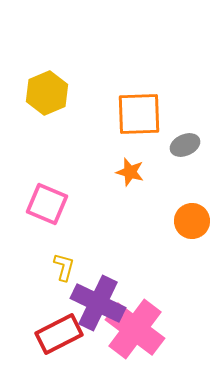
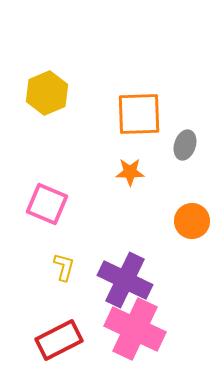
gray ellipse: rotated 48 degrees counterclockwise
orange star: rotated 16 degrees counterclockwise
purple cross: moved 27 px right, 23 px up
pink cross: rotated 12 degrees counterclockwise
red rectangle: moved 6 px down
